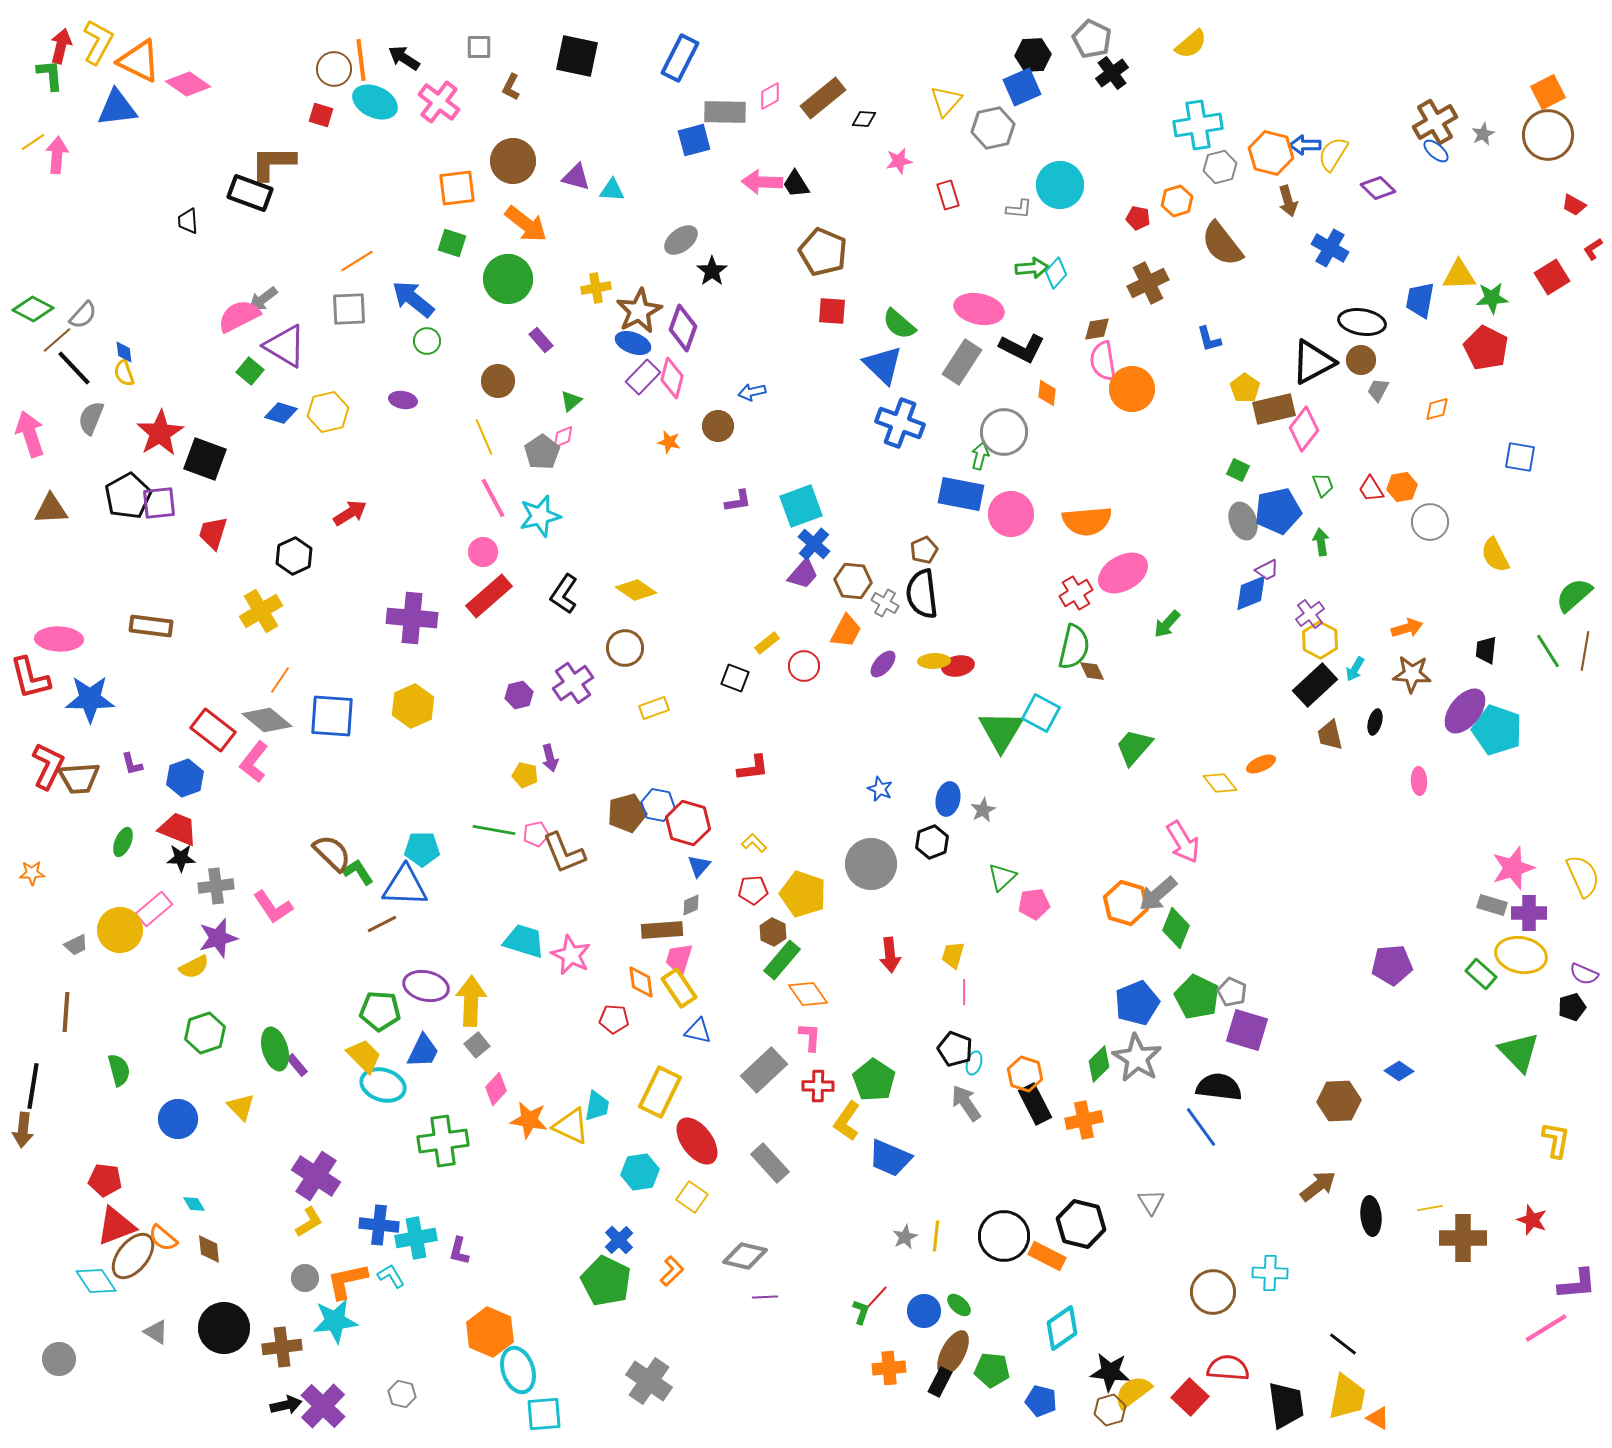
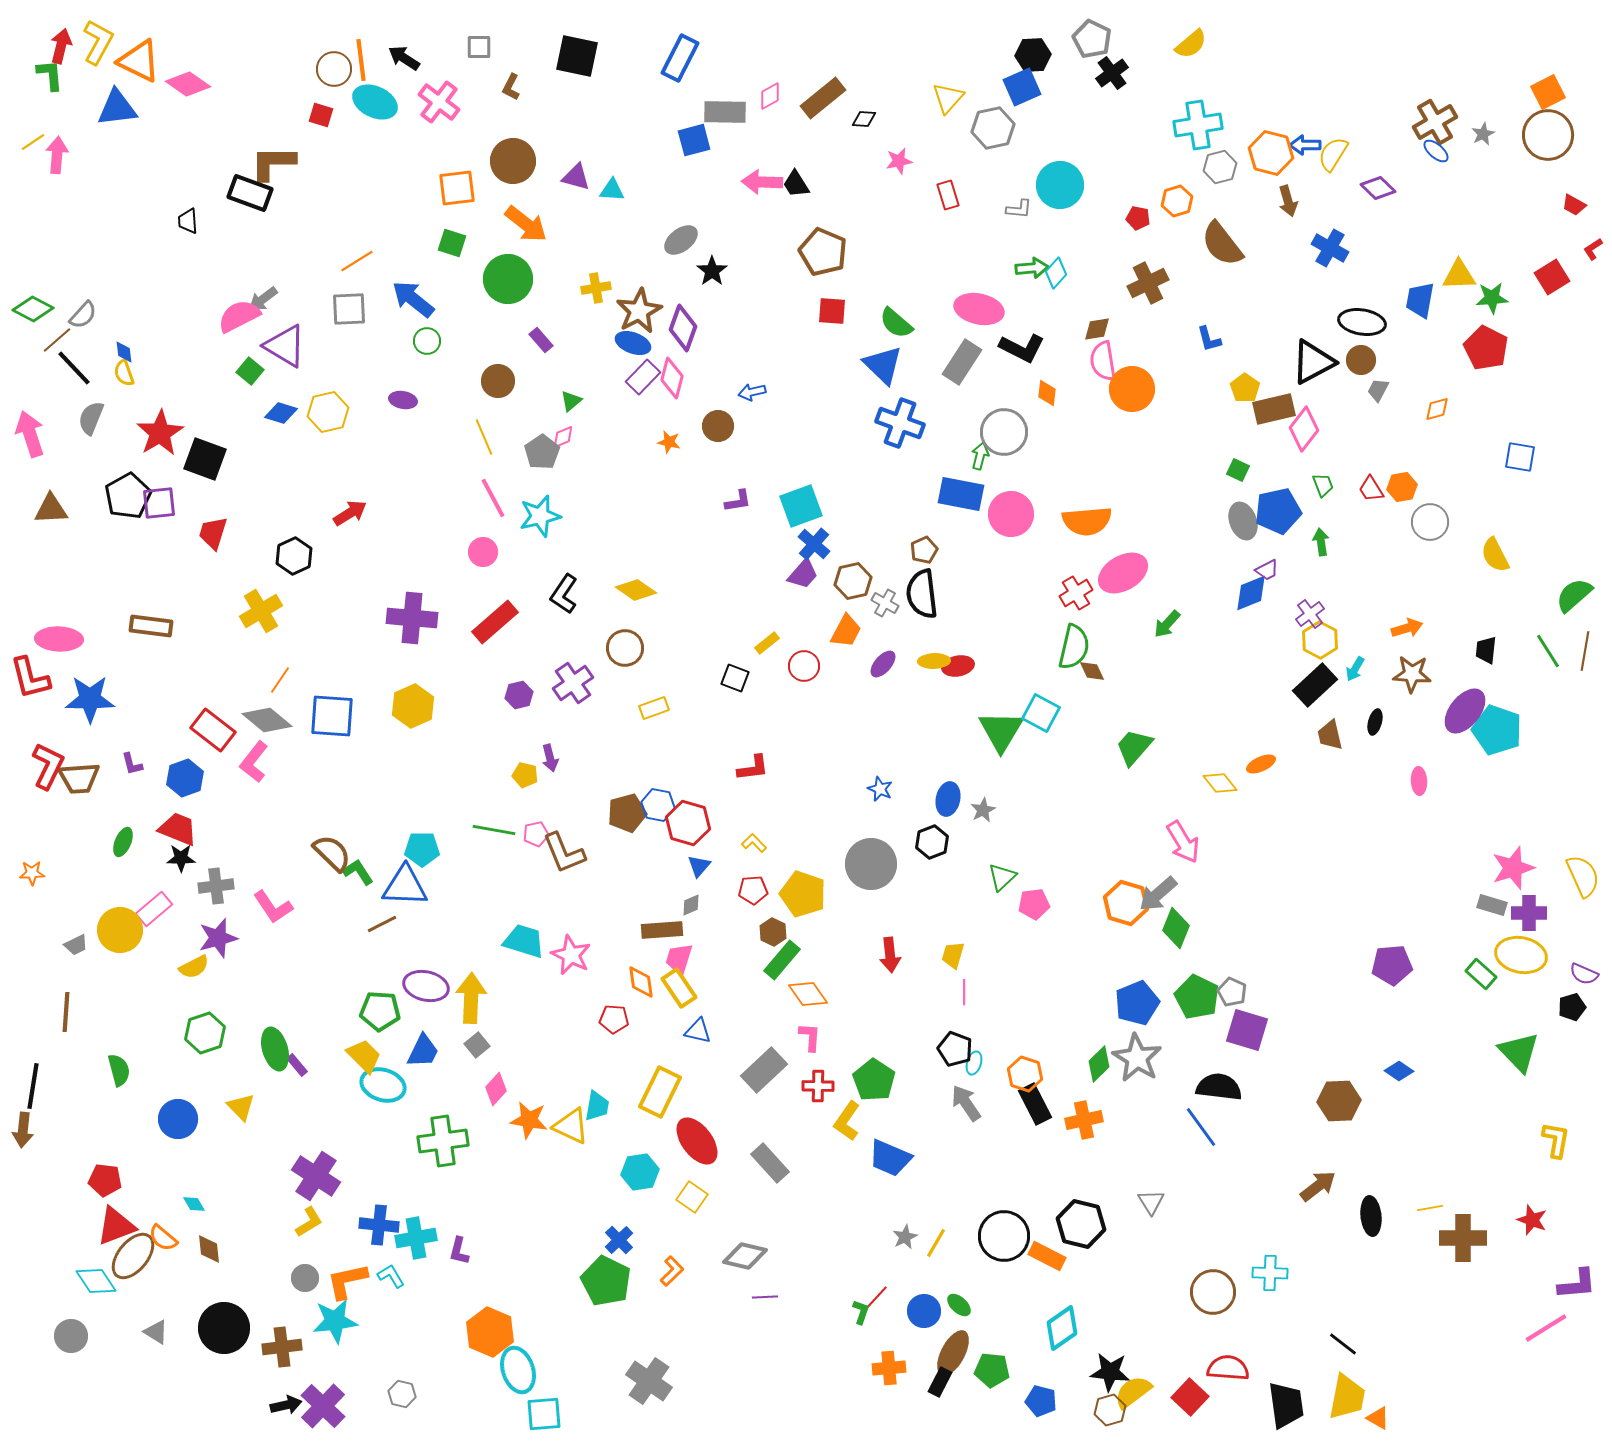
yellow triangle at (946, 101): moved 2 px right, 3 px up
green semicircle at (899, 324): moved 3 px left, 1 px up
brown hexagon at (853, 581): rotated 18 degrees counterclockwise
red rectangle at (489, 596): moved 6 px right, 26 px down
yellow arrow at (471, 1001): moved 3 px up
yellow line at (936, 1236): moved 7 px down; rotated 24 degrees clockwise
gray circle at (59, 1359): moved 12 px right, 23 px up
